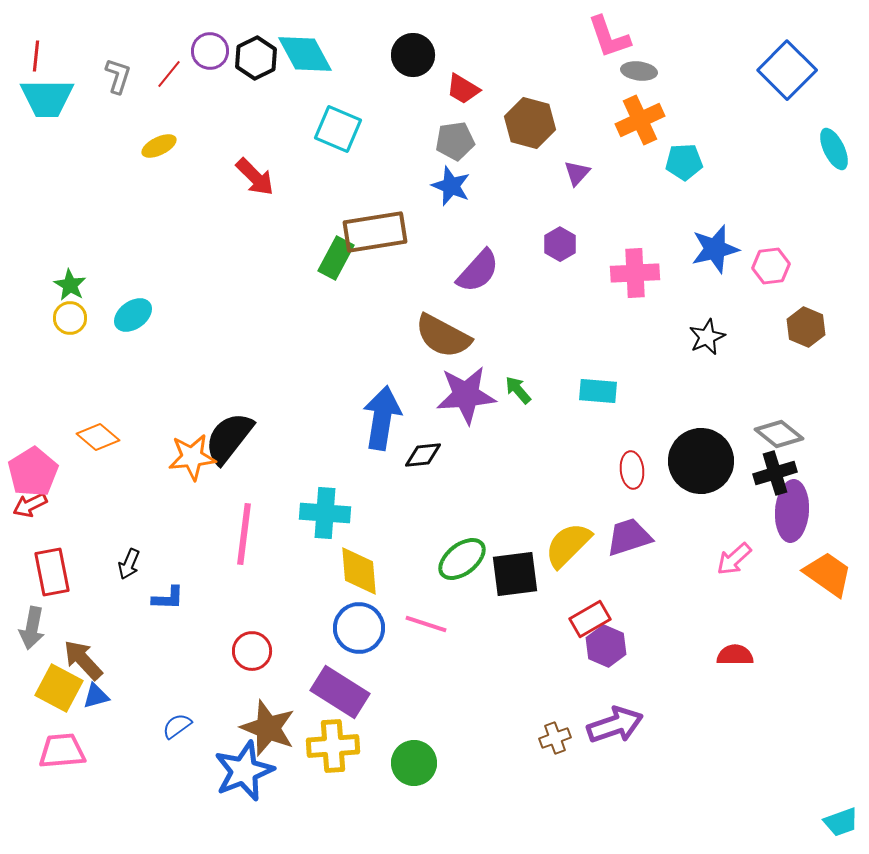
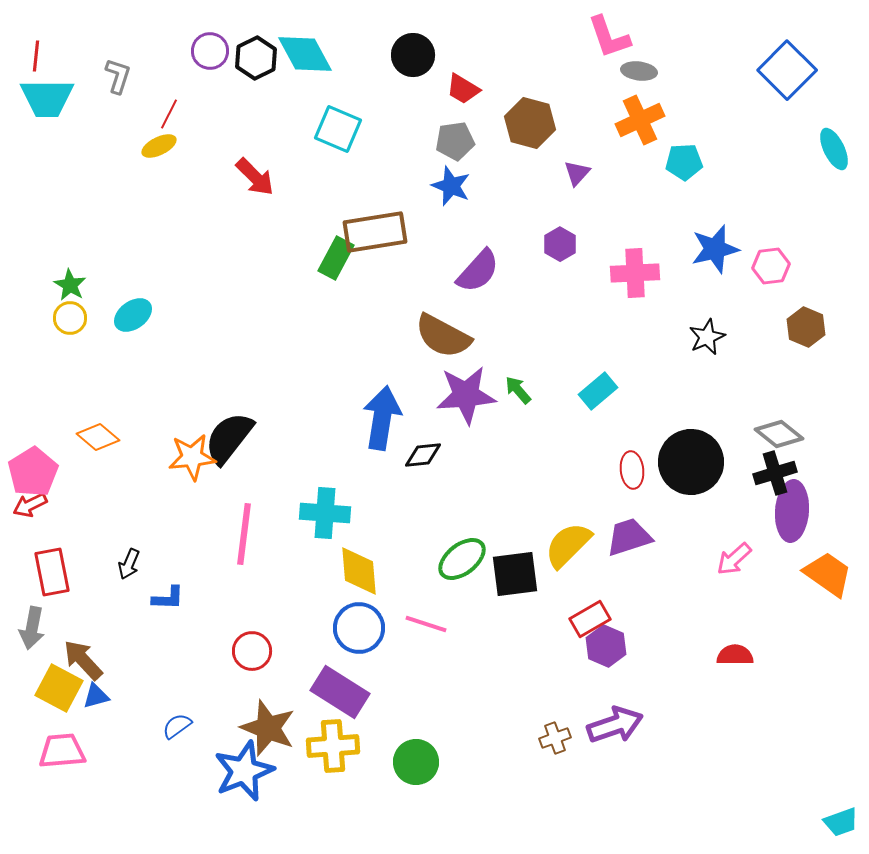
red line at (169, 74): moved 40 px down; rotated 12 degrees counterclockwise
cyan rectangle at (598, 391): rotated 45 degrees counterclockwise
black circle at (701, 461): moved 10 px left, 1 px down
green circle at (414, 763): moved 2 px right, 1 px up
